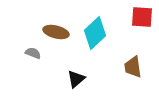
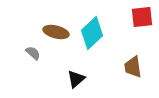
red square: rotated 10 degrees counterclockwise
cyan diamond: moved 3 px left
gray semicircle: rotated 21 degrees clockwise
